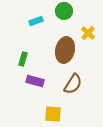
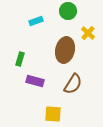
green circle: moved 4 px right
green rectangle: moved 3 px left
